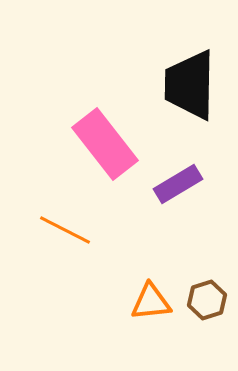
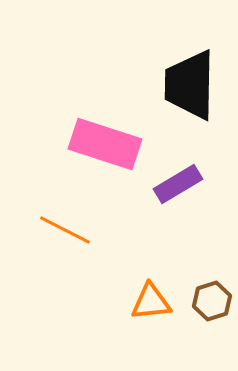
pink rectangle: rotated 34 degrees counterclockwise
brown hexagon: moved 5 px right, 1 px down
